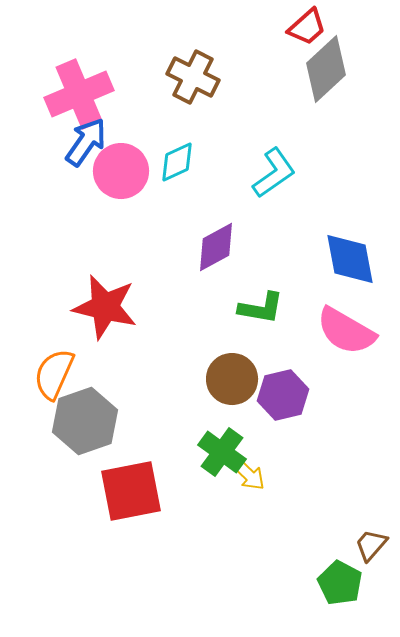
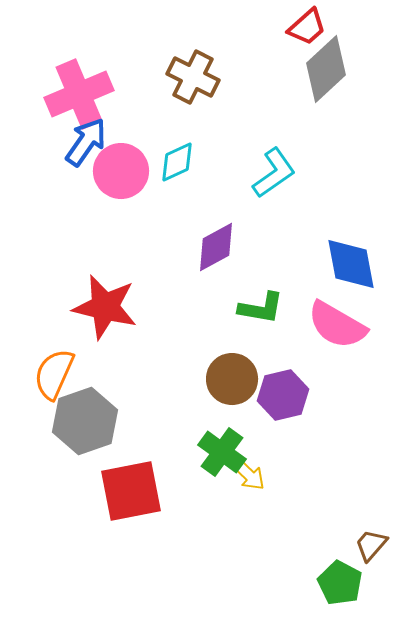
blue diamond: moved 1 px right, 5 px down
pink semicircle: moved 9 px left, 6 px up
